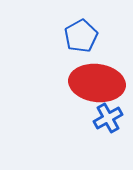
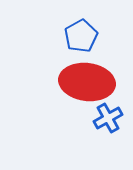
red ellipse: moved 10 px left, 1 px up
